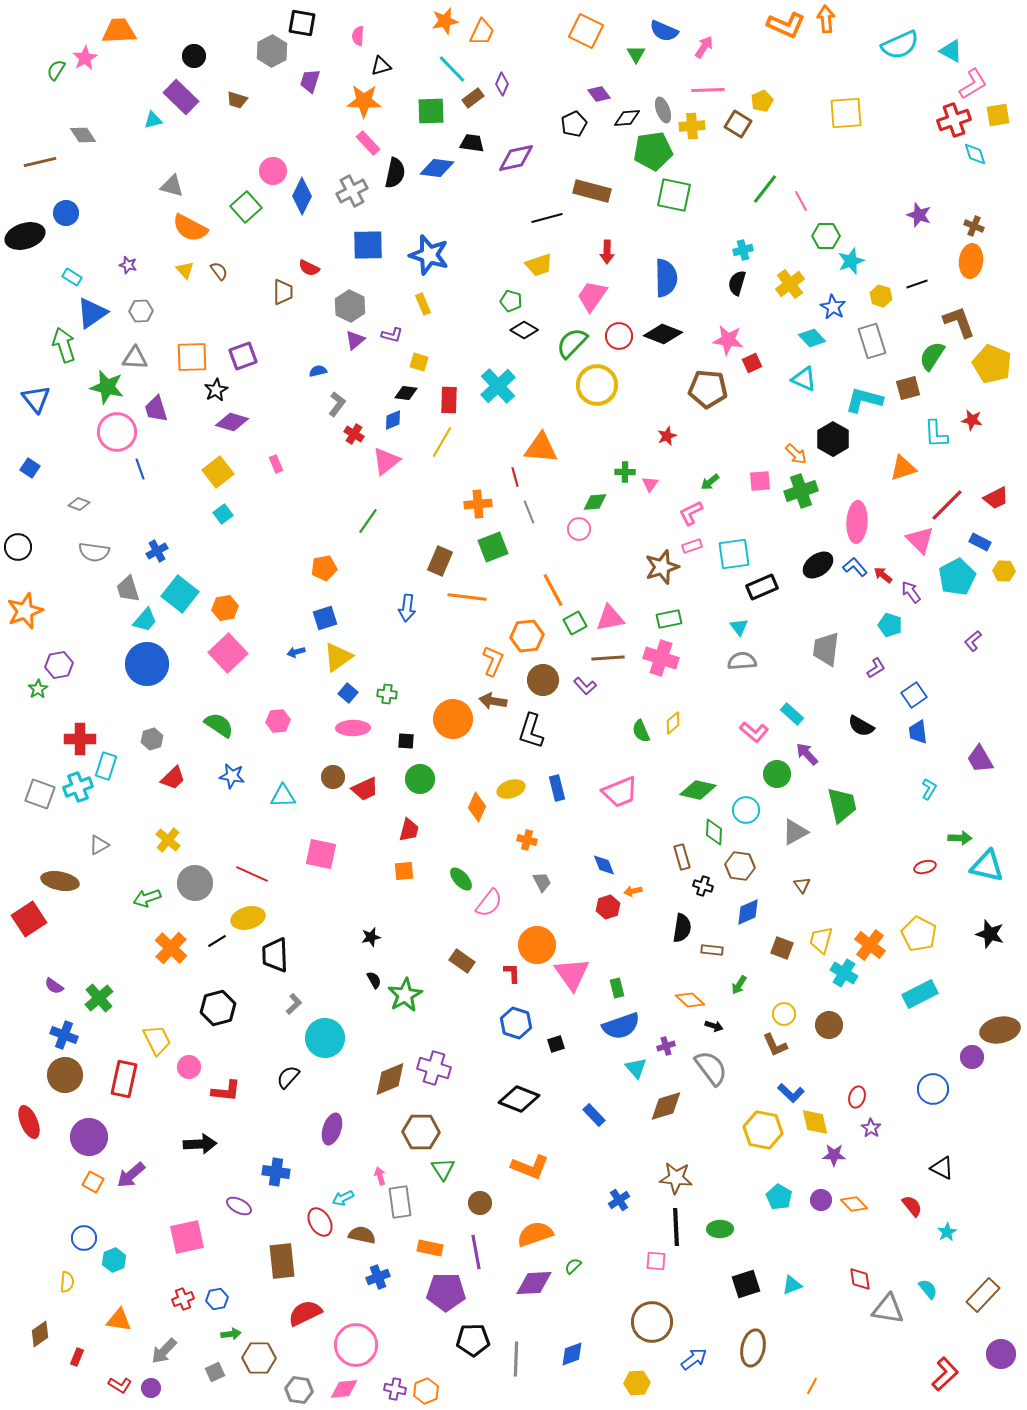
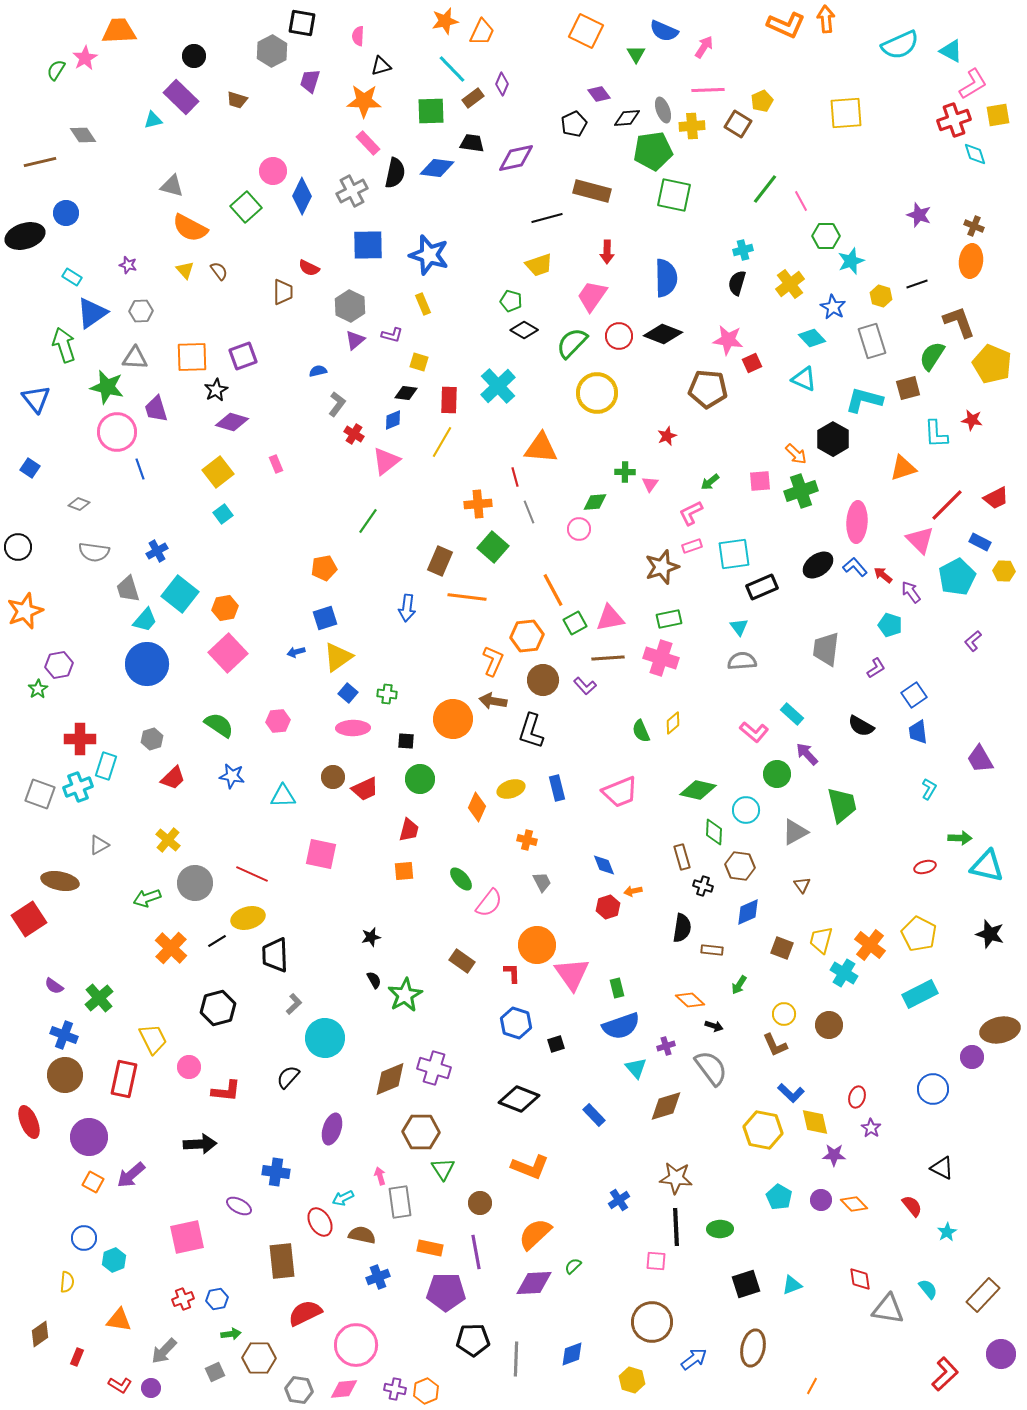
yellow circle at (597, 385): moved 8 px down
green square at (493, 547): rotated 28 degrees counterclockwise
yellow trapezoid at (157, 1040): moved 4 px left, 1 px up
orange semicircle at (535, 1234): rotated 24 degrees counterclockwise
yellow hexagon at (637, 1383): moved 5 px left, 3 px up; rotated 20 degrees clockwise
